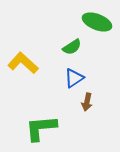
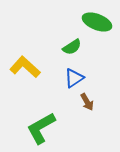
yellow L-shape: moved 2 px right, 4 px down
brown arrow: rotated 42 degrees counterclockwise
green L-shape: rotated 24 degrees counterclockwise
